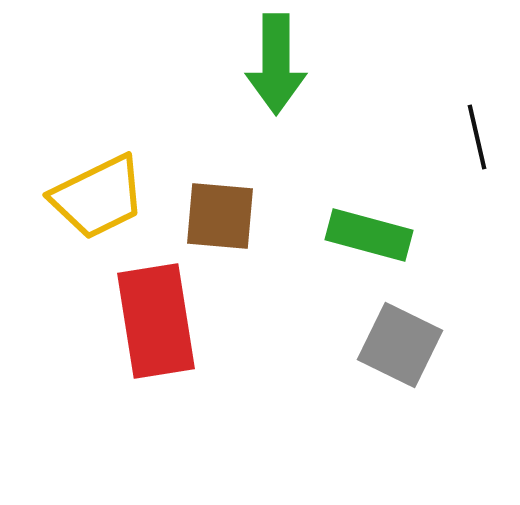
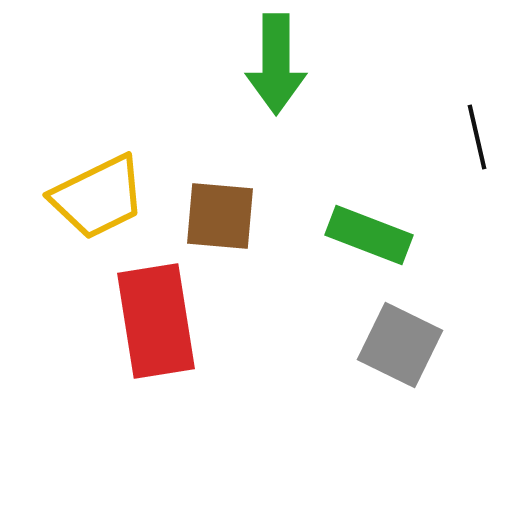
green rectangle: rotated 6 degrees clockwise
